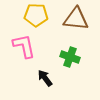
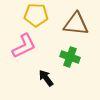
brown triangle: moved 5 px down
pink L-shape: rotated 76 degrees clockwise
black arrow: moved 1 px right
